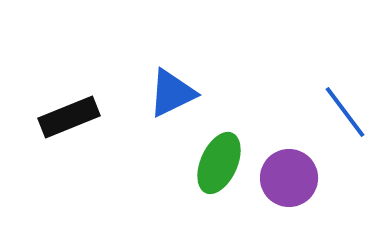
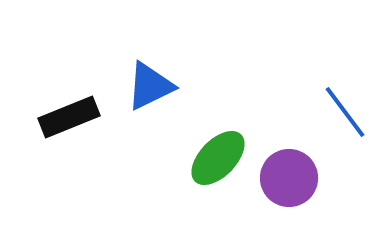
blue triangle: moved 22 px left, 7 px up
green ellipse: moved 1 px left, 5 px up; rotated 20 degrees clockwise
